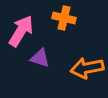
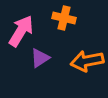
purple triangle: rotated 50 degrees counterclockwise
orange arrow: moved 7 px up
